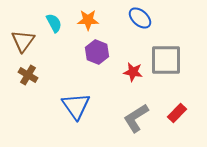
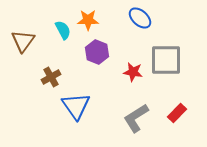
cyan semicircle: moved 9 px right, 7 px down
brown cross: moved 23 px right, 2 px down; rotated 30 degrees clockwise
